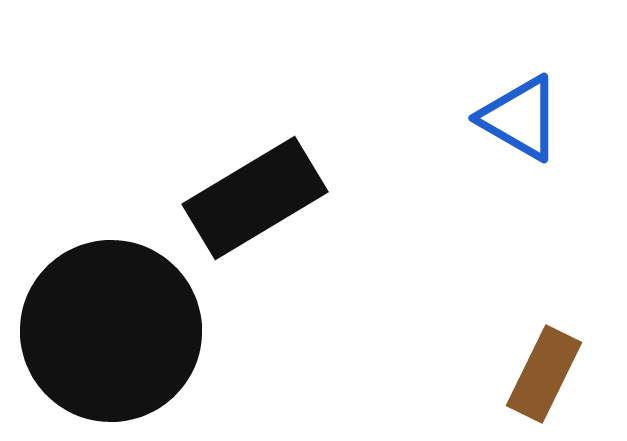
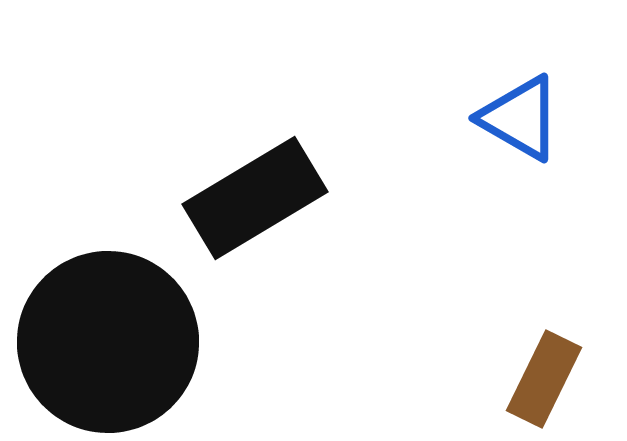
black circle: moved 3 px left, 11 px down
brown rectangle: moved 5 px down
